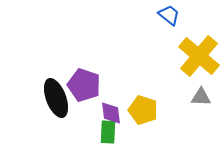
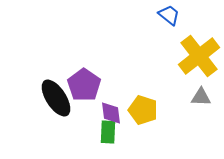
yellow cross: rotated 12 degrees clockwise
purple pentagon: rotated 16 degrees clockwise
black ellipse: rotated 12 degrees counterclockwise
